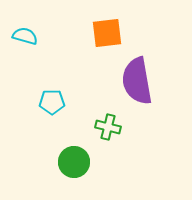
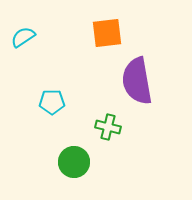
cyan semicircle: moved 2 px left, 1 px down; rotated 50 degrees counterclockwise
